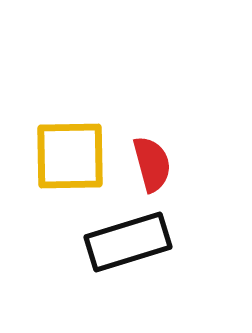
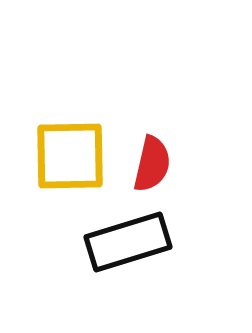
red semicircle: rotated 28 degrees clockwise
